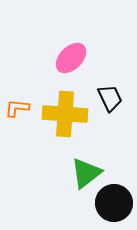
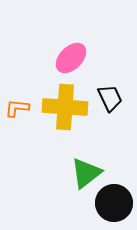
yellow cross: moved 7 px up
